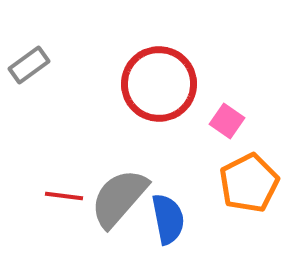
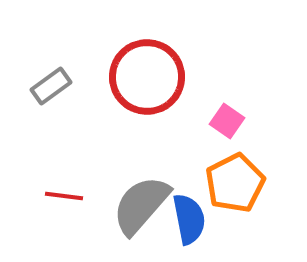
gray rectangle: moved 22 px right, 21 px down
red circle: moved 12 px left, 7 px up
orange pentagon: moved 14 px left
gray semicircle: moved 22 px right, 7 px down
blue semicircle: moved 21 px right
